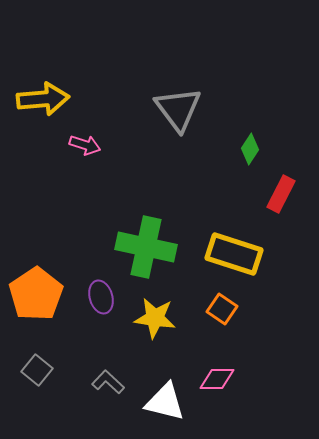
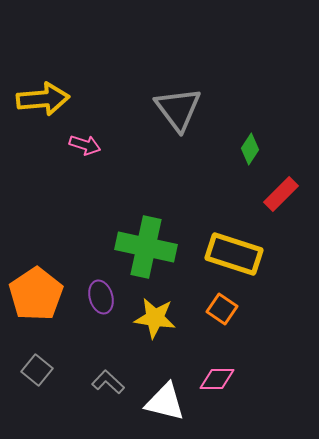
red rectangle: rotated 18 degrees clockwise
